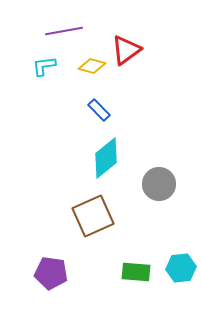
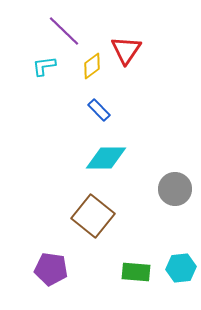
purple line: rotated 54 degrees clockwise
red triangle: rotated 20 degrees counterclockwise
yellow diamond: rotated 52 degrees counterclockwise
cyan diamond: rotated 39 degrees clockwise
gray circle: moved 16 px right, 5 px down
brown square: rotated 27 degrees counterclockwise
purple pentagon: moved 4 px up
